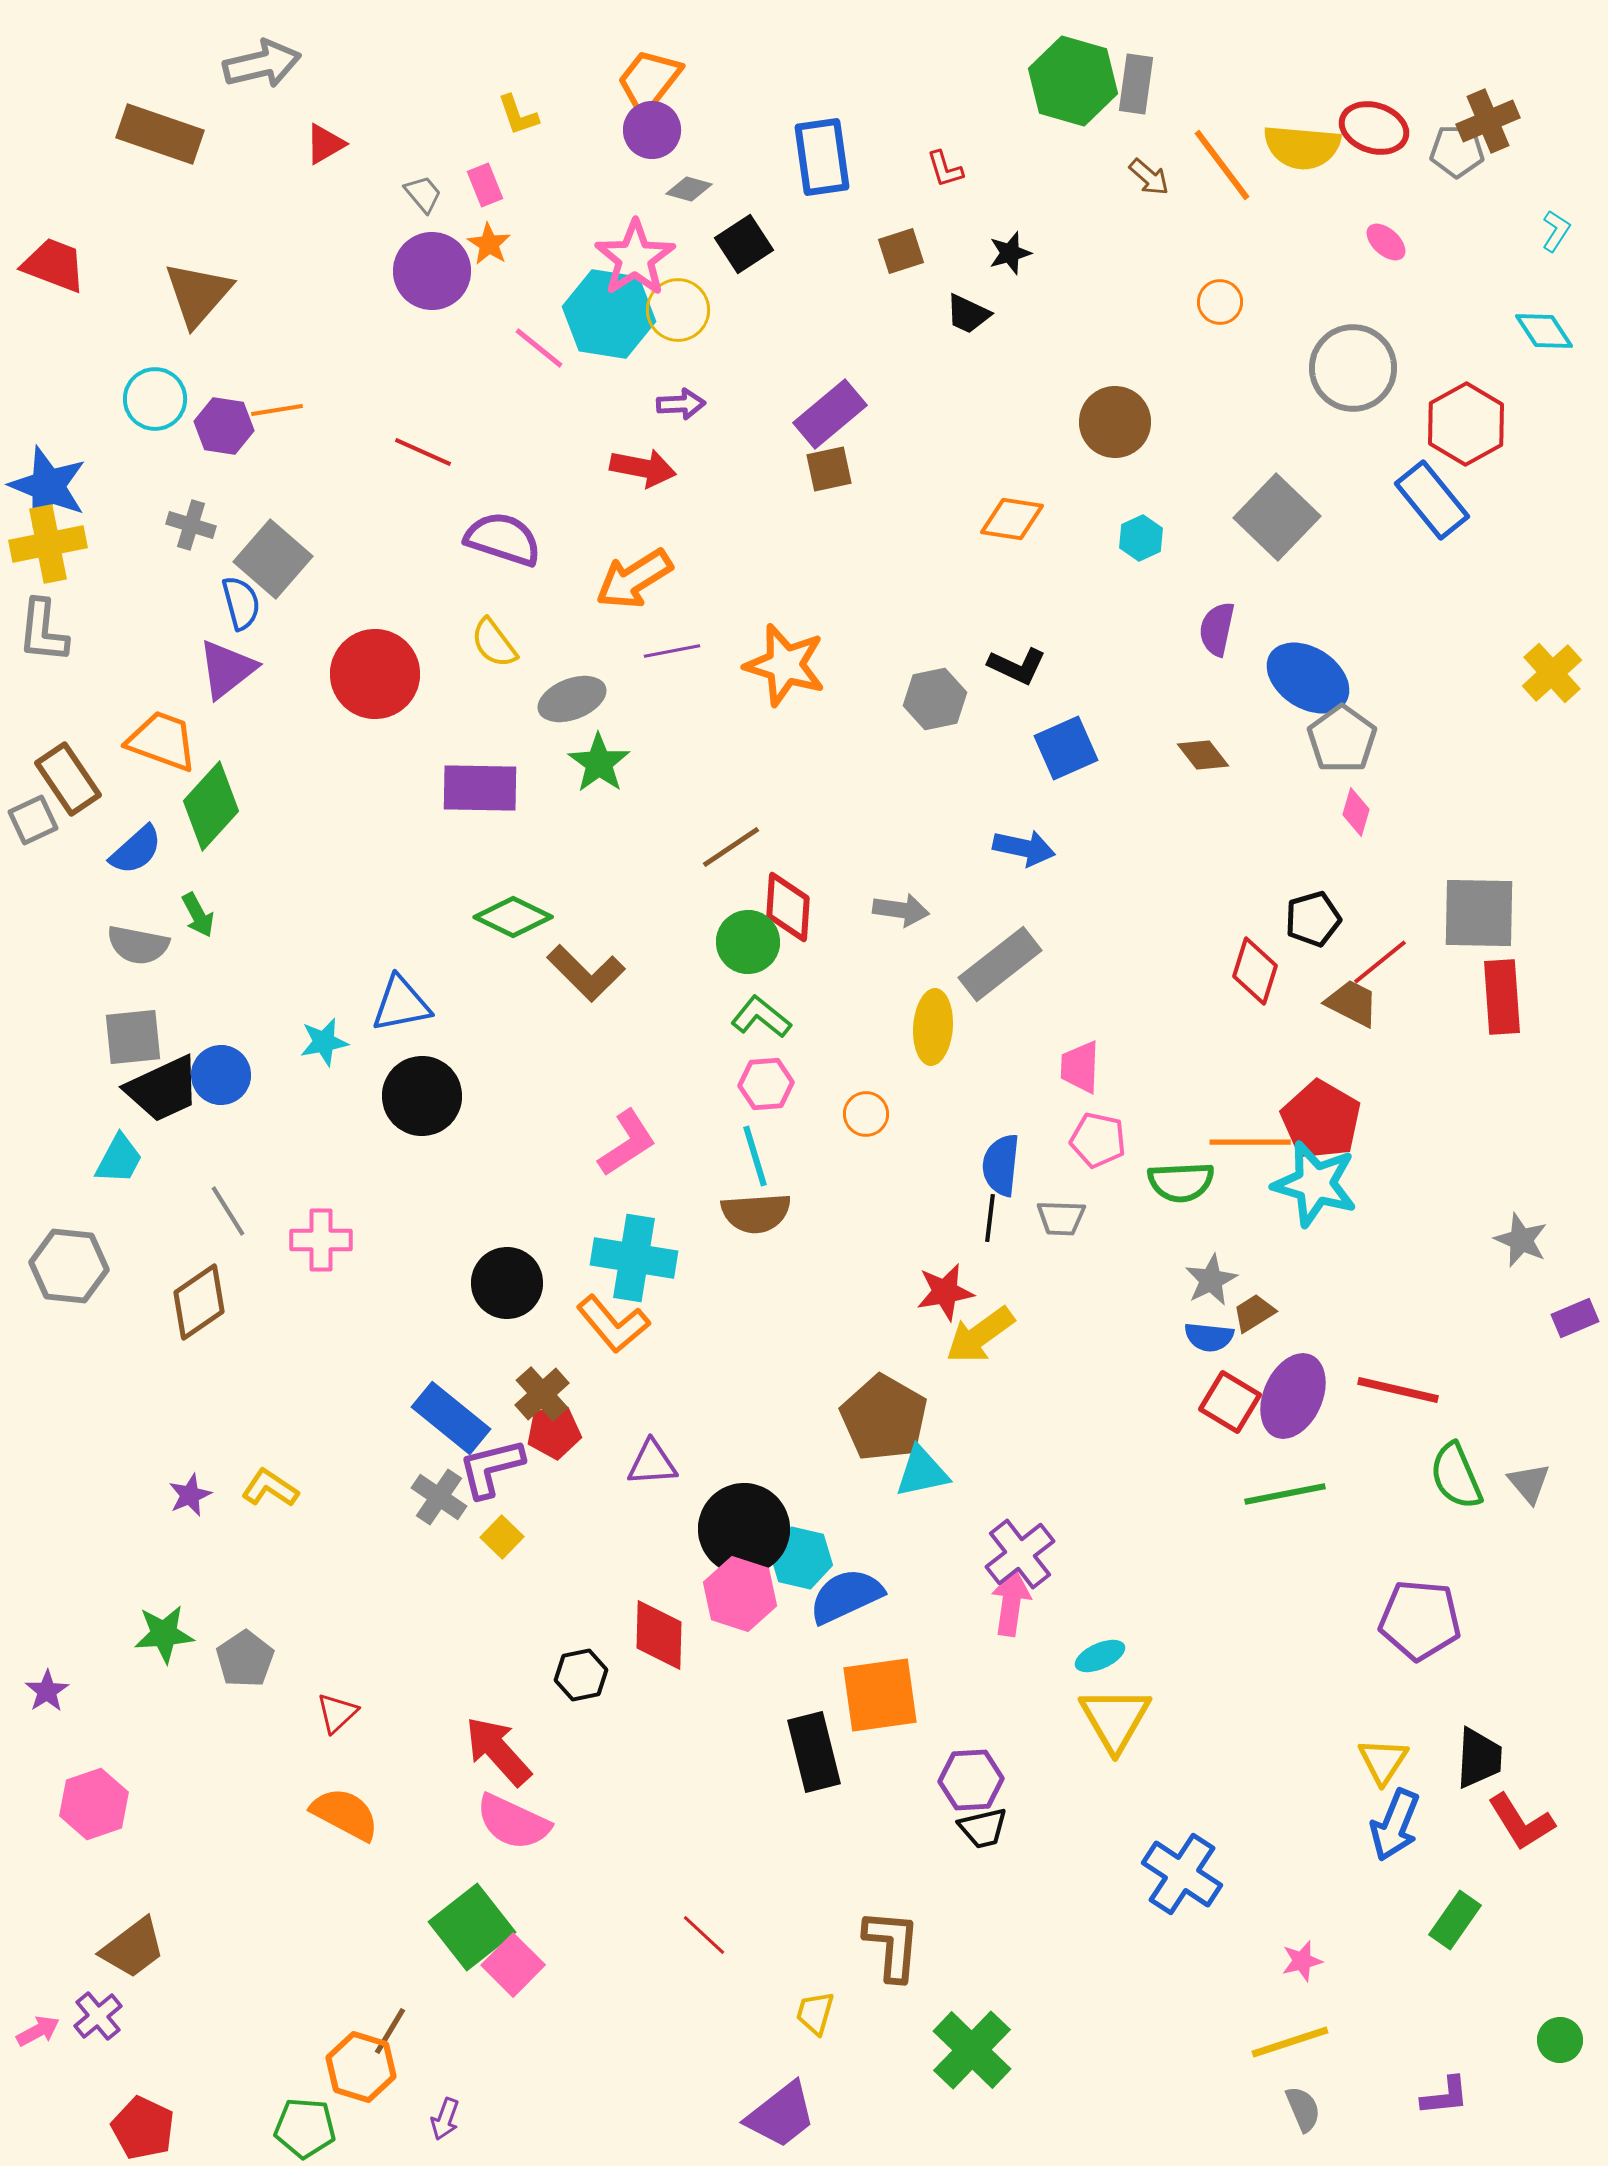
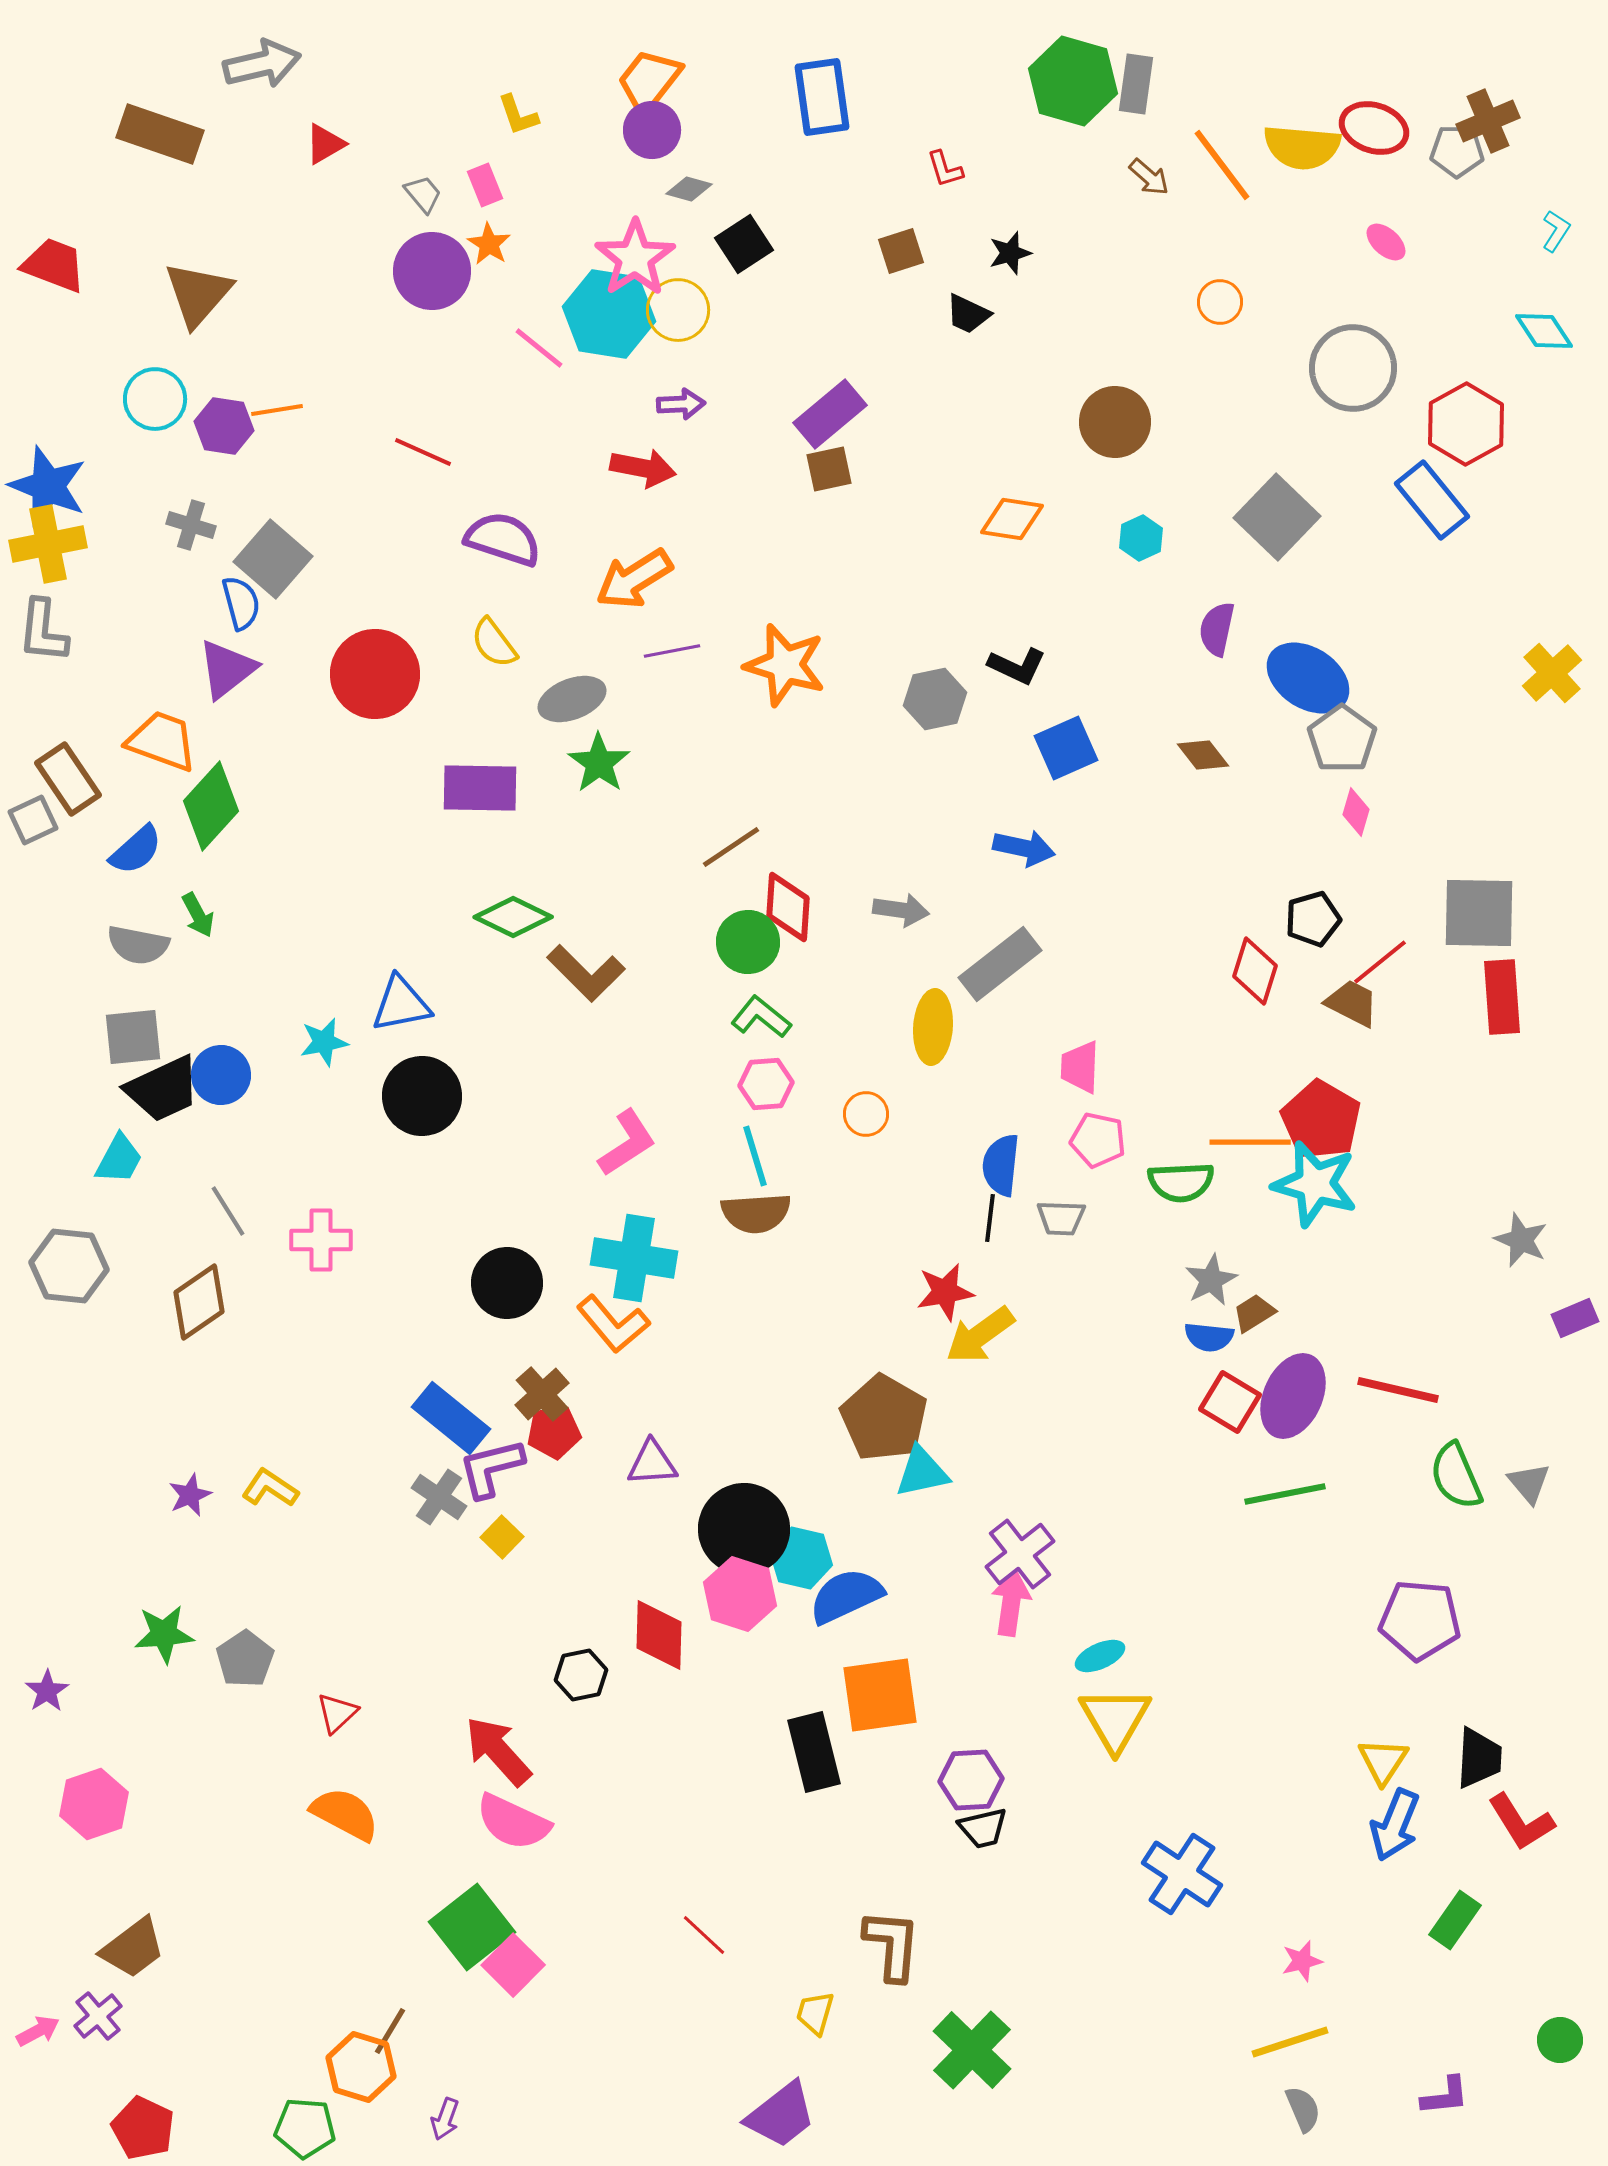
blue rectangle at (822, 157): moved 60 px up
